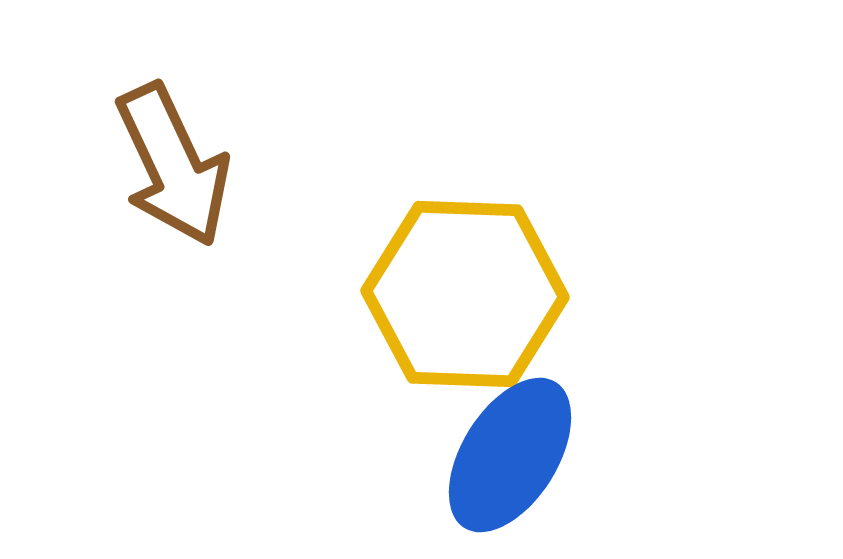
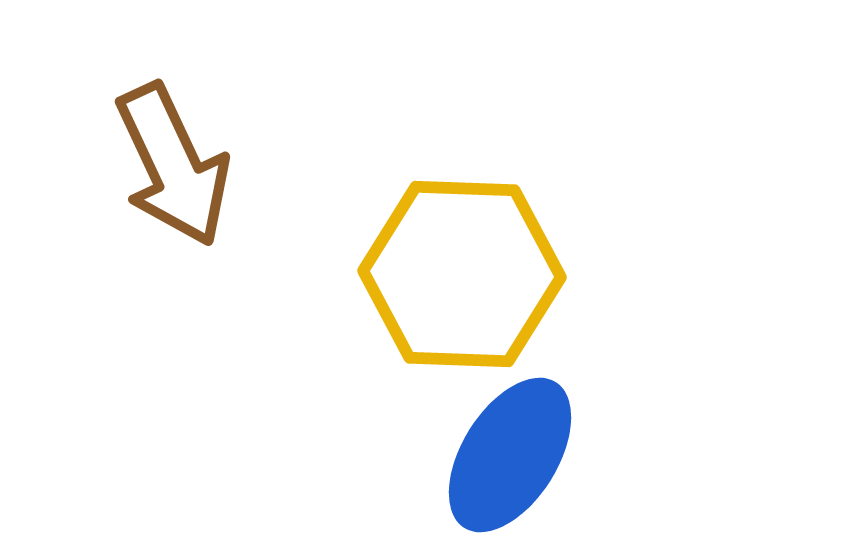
yellow hexagon: moved 3 px left, 20 px up
